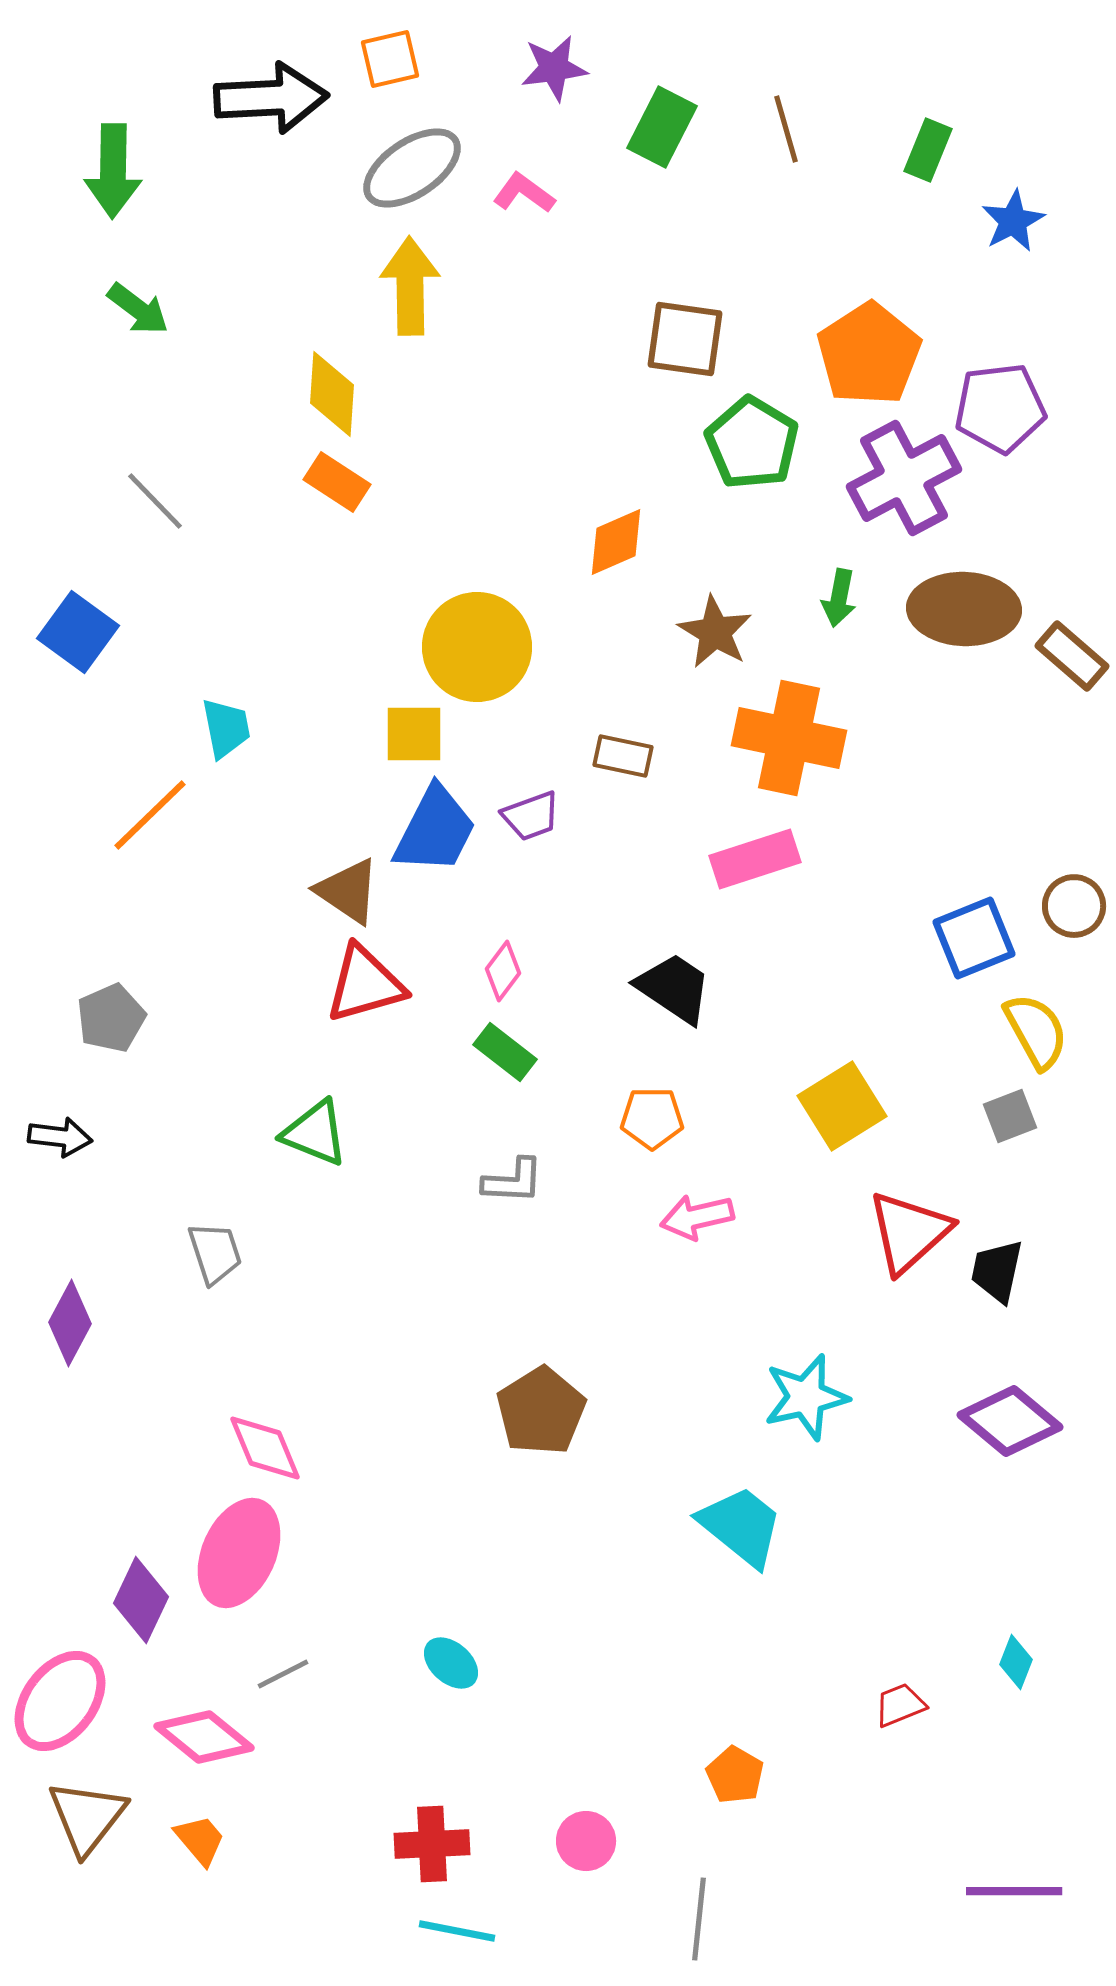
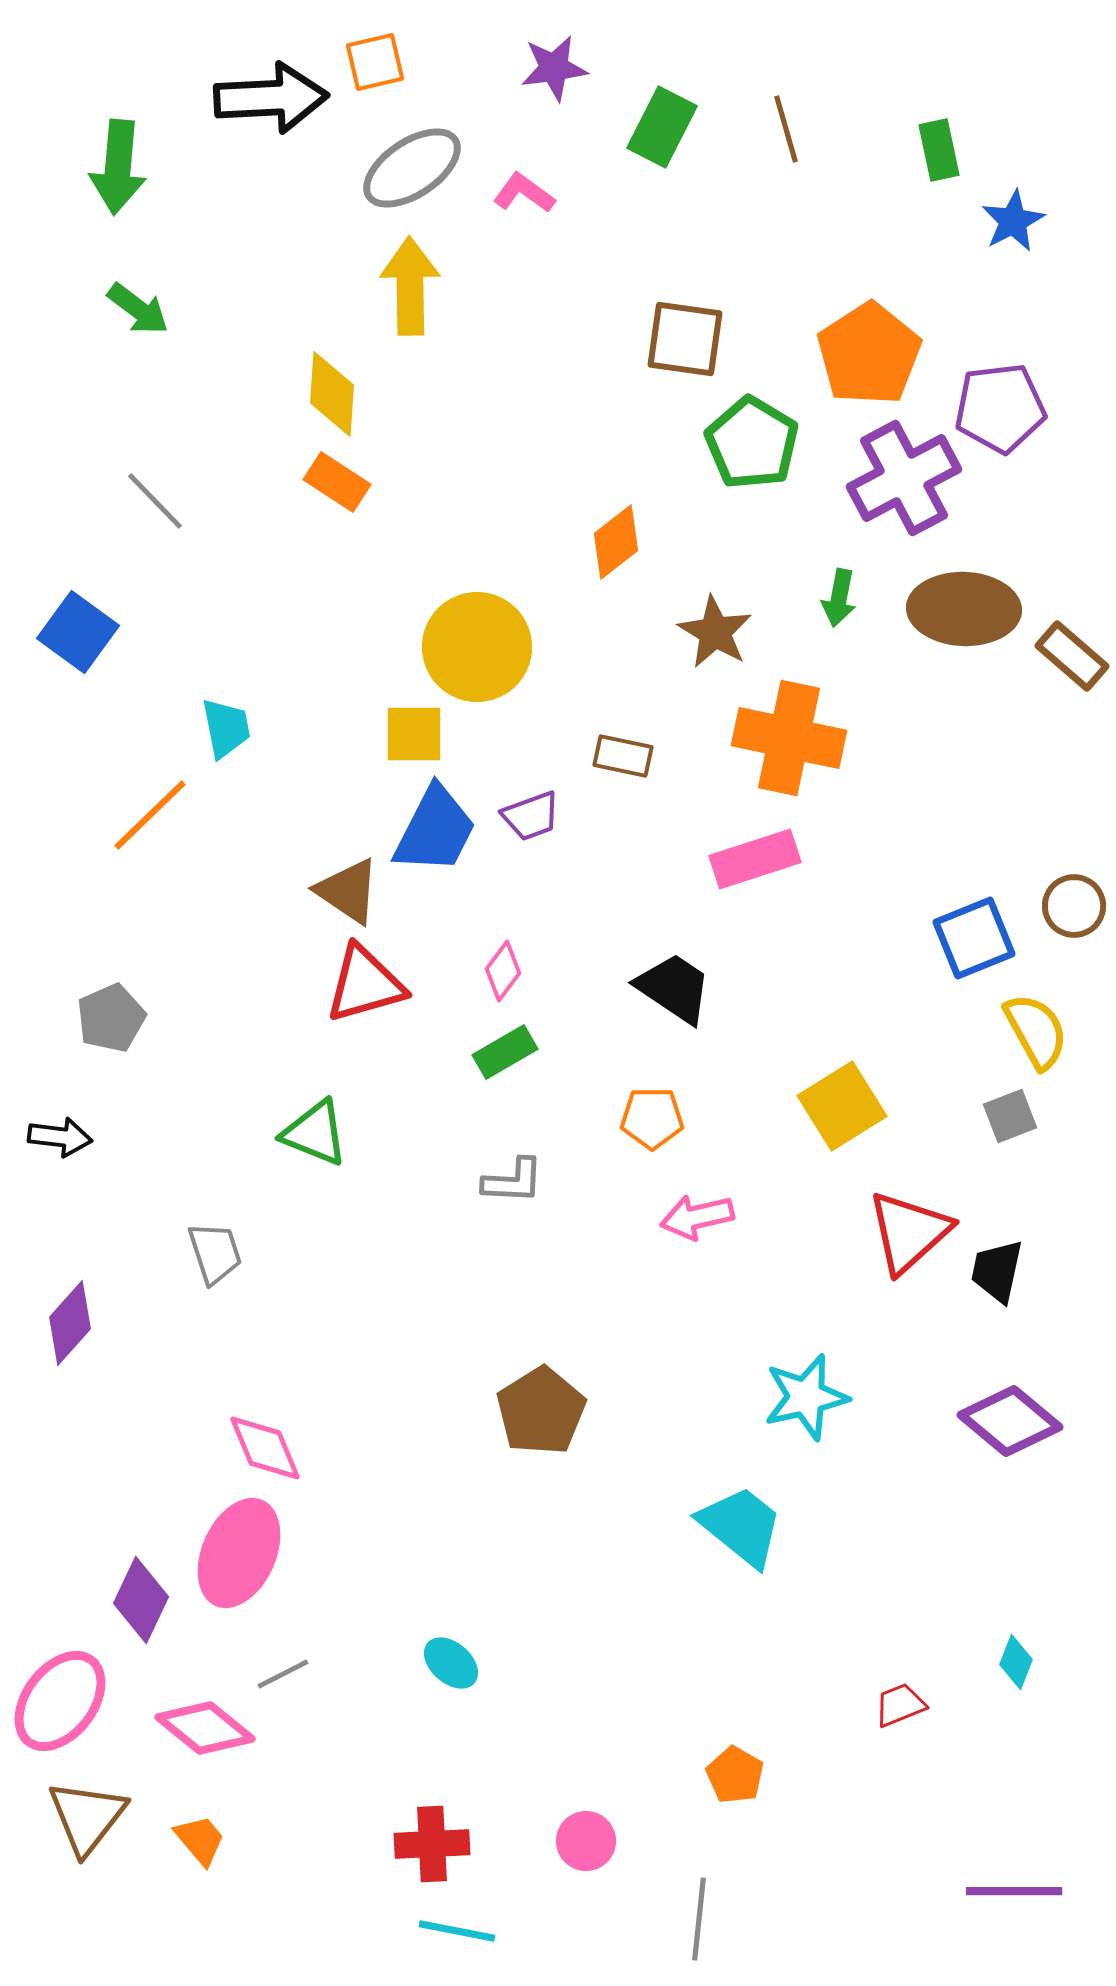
orange square at (390, 59): moved 15 px left, 3 px down
green rectangle at (928, 150): moved 11 px right; rotated 34 degrees counterclockwise
green arrow at (113, 171): moved 5 px right, 4 px up; rotated 4 degrees clockwise
orange diamond at (616, 542): rotated 14 degrees counterclockwise
green rectangle at (505, 1052): rotated 68 degrees counterclockwise
purple diamond at (70, 1323): rotated 14 degrees clockwise
pink diamond at (204, 1737): moved 1 px right, 9 px up
